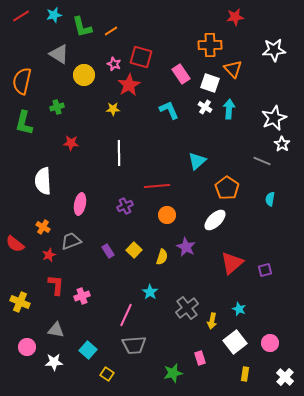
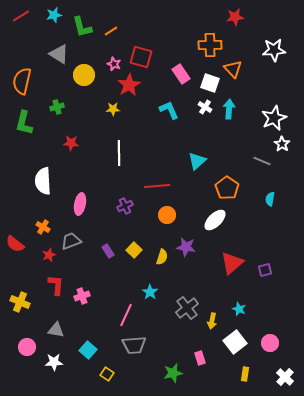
purple star at (186, 247): rotated 18 degrees counterclockwise
